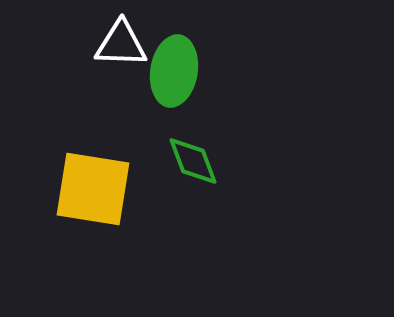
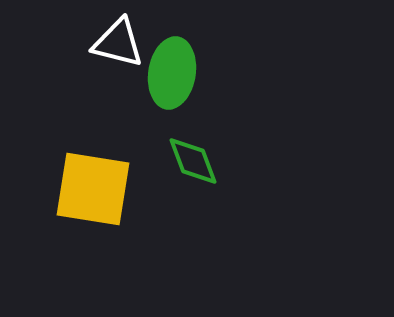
white triangle: moved 3 px left, 1 px up; rotated 12 degrees clockwise
green ellipse: moved 2 px left, 2 px down
